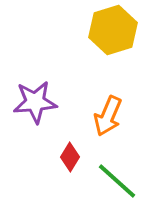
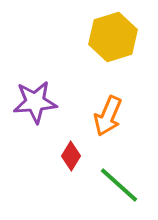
yellow hexagon: moved 7 px down
red diamond: moved 1 px right, 1 px up
green line: moved 2 px right, 4 px down
